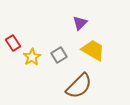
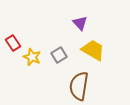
purple triangle: rotated 28 degrees counterclockwise
yellow star: rotated 18 degrees counterclockwise
brown semicircle: rotated 144 degrees clockwise
